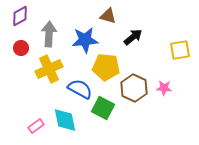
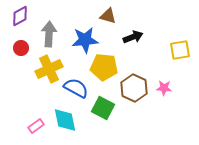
black arrow: rotated 18 degrees clockwise
yellow pentagon: moved 2 px left
blue semicircle: moved 4 px left, 1 px up
